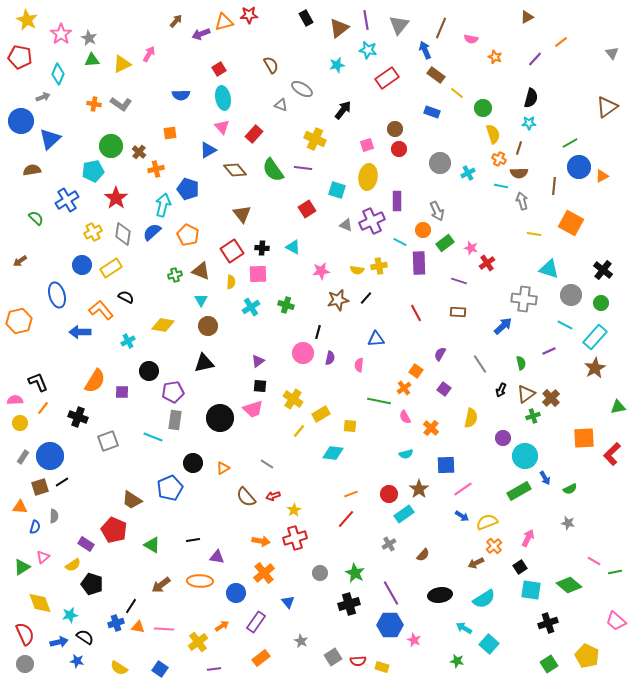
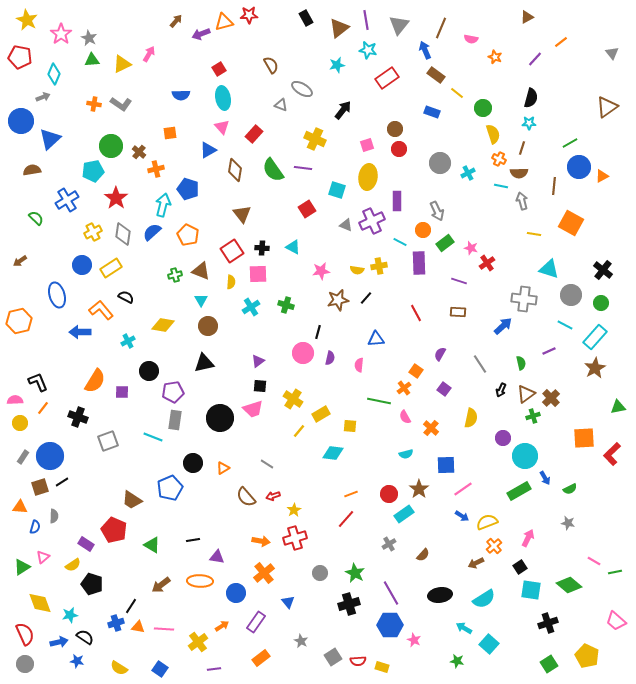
cyan diamond at (58, 74): moved 4 px left
brown line at (519, 148): moved 3 px right
brown diamond at (235, 170): rotated 50 degrees clockwise
